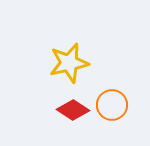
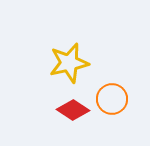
orange circle: moved 6 px up
